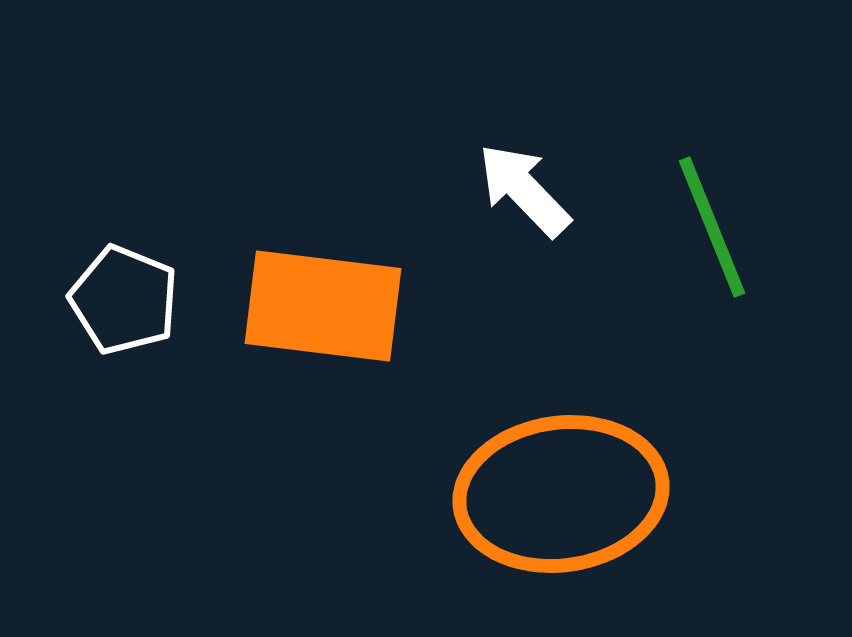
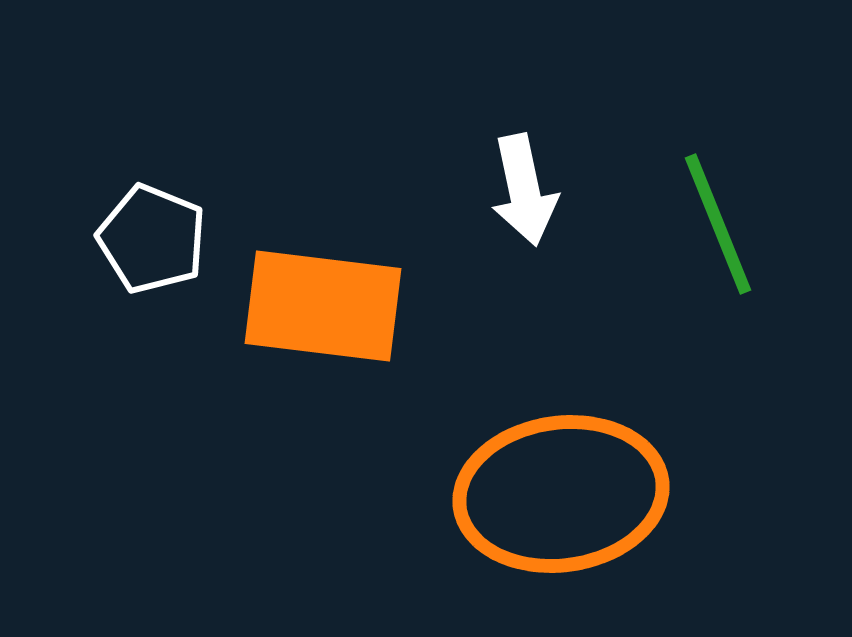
white arrow: rotated 148 degrees counterclockwise
green line: moved 6 px right, 3 px up
white pentagon: moved 28 px right, 61 px up
